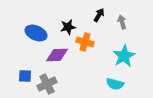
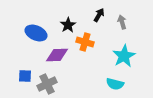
black star: moved 2 px up; rotated 21 degrees counterclockwise
